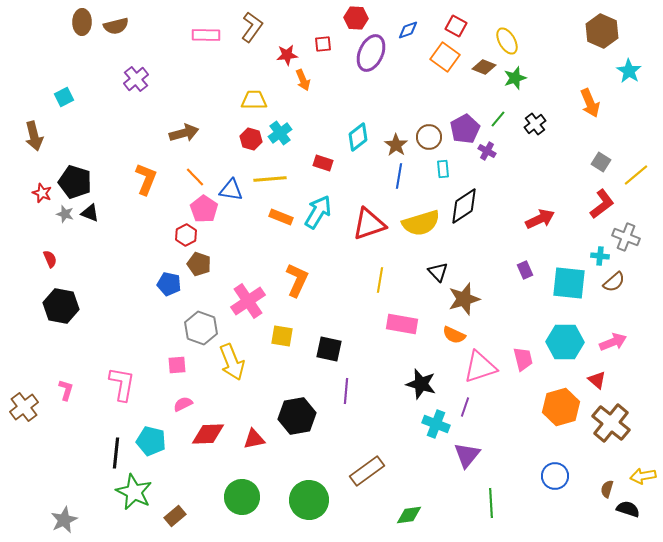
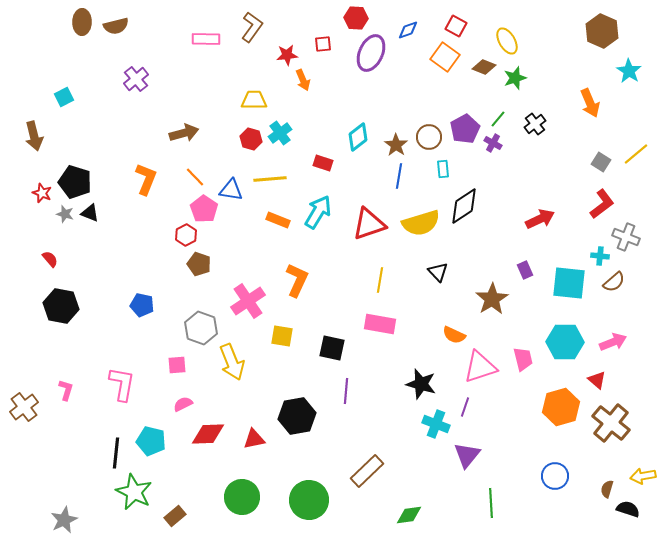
pink rectangle at (206, 35): moved 4 px down
purple cross at (487, 151): moved 6 px right, 8 px up
yellow line at (636, 175): moved 21 px up
orange rectangle at (281, 217): moved 3 px left, 3 px down
red semicircle at (50, 259): rotated 18 degrees counterclockwise
blue pentagon at (169, 284): moved 27 px left, 21 px down
brown star at (464, 299): moved 28 px right; rotated 16 degrees counterclockwise
pink rectangle at (402, 324): moved 22 px left
black square at (329, 349): moved 3 px right, 1 px up
brown rectangle at (367, 471): rotated 8 degrees counterclockwise
